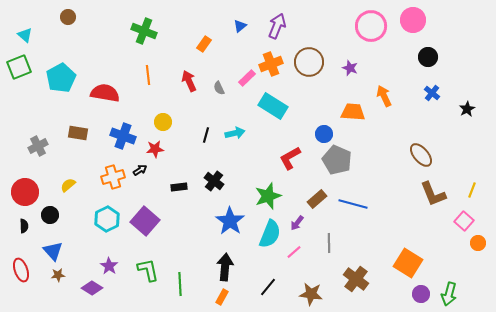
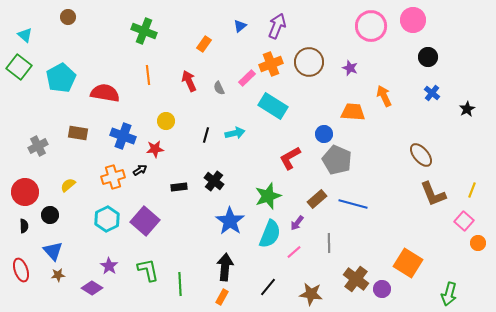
green square at (19, 67): rotated 30 degrees counterclockwise
yellow circle at (163, 122): moved 3 px right, 1 px up
purple circle at (421, 294): moved 39 px left, 5 px up
